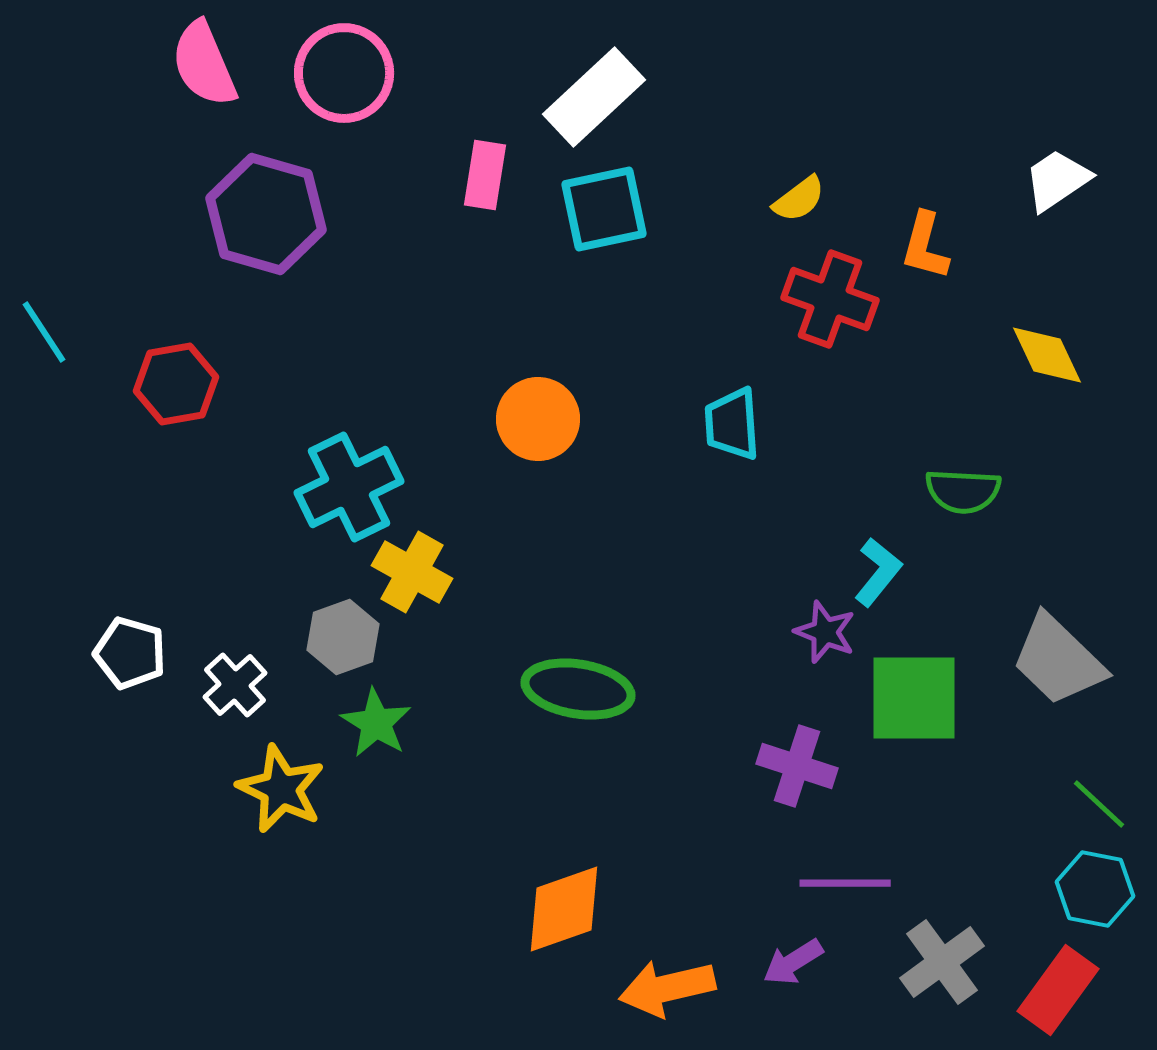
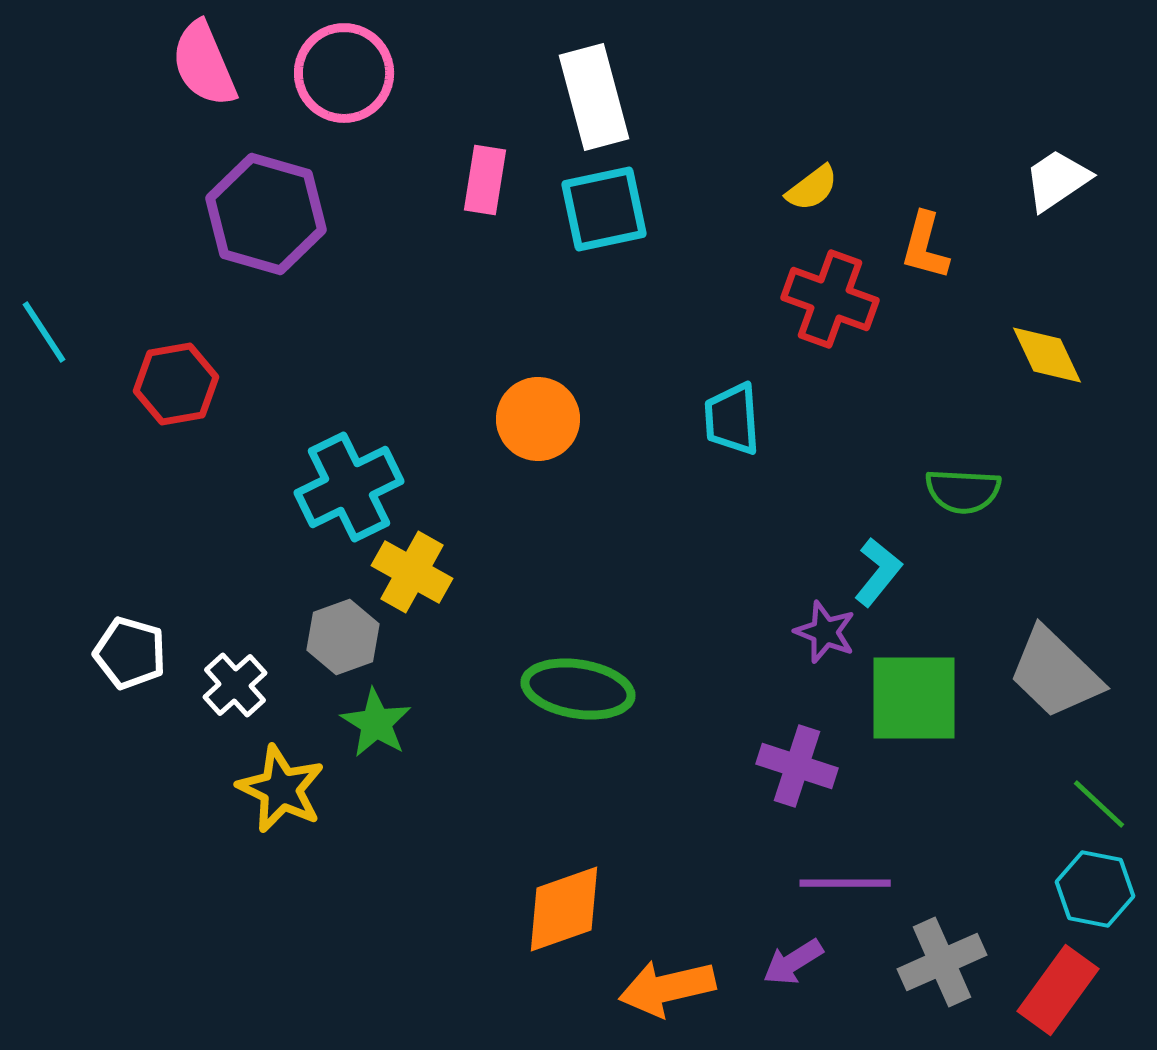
white rectangle: rotated 62 degrees counterclockwise
pink rectangle: moved 5 px down
yellow semicircle: moved 13 px right, 11 px up
cyan trapezoid: moved 5 px up
gray trapezoid: moved 3 px left, 13 px down
gray cross: rotated 12 degrees clockwise
